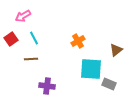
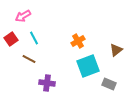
brown line: moved 2 px left; rotated 32 degrees clockwise
cyan square: moved 3 px left, 3 px up; rotated 25 degrees counterclockwise
purple cross: moved 3 px up
